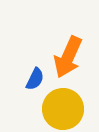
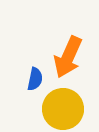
blue semicircle: rotated 15 degrees counterclockwise
